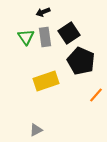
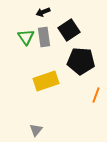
black square: moved 3 px up
gray rectangle: moved 1 px left
black pentagon: rotated 20 degrees counterclockwise
orange line: rotated 21 degrees counterclockwise
gray triangle: rotated 24 degrees counterclockwise
